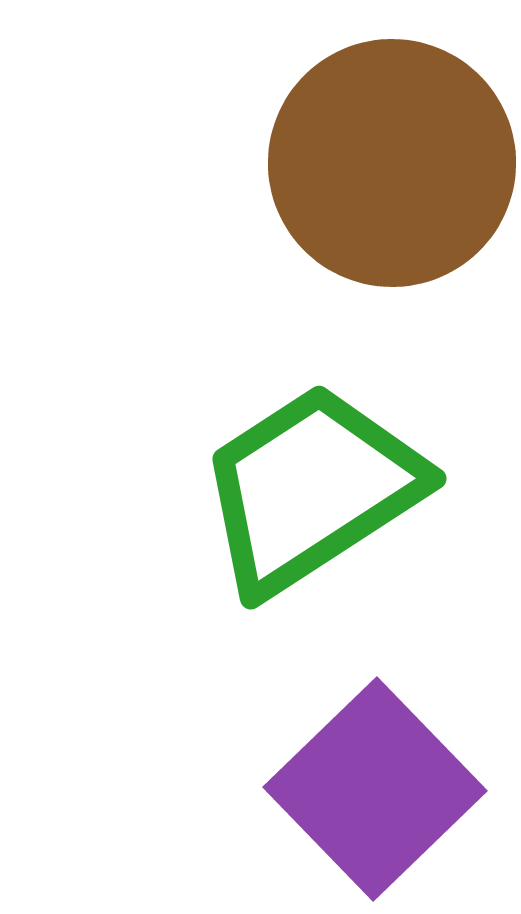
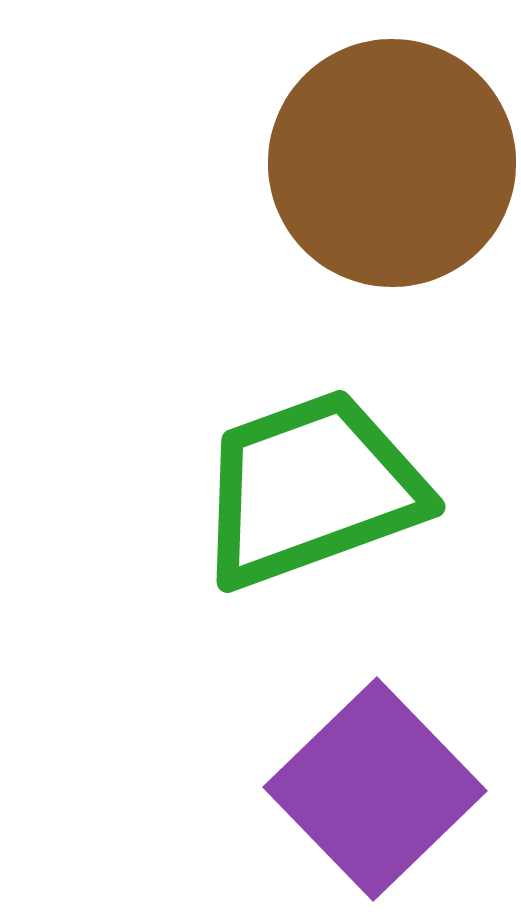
green trapezoid: rotated 13 degrees clockwise
